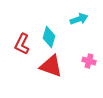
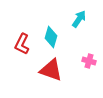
cyan arrow: rotated 36 degrees counterclockwise
cyan diamond: moved 2 px right
red triangle: moved 4 px down
